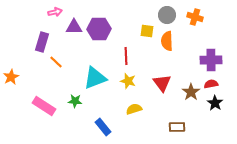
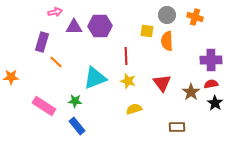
purple hexagon: moved 1 px right, 3 px up
orange star: rotated 28 degrees clockwise
blue rectangle: moved 26 px left, 1 px up
